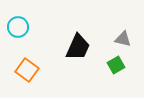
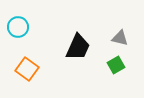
gray triangle: moved 3 px left, 1 px up
orange square: moved 1 px up
